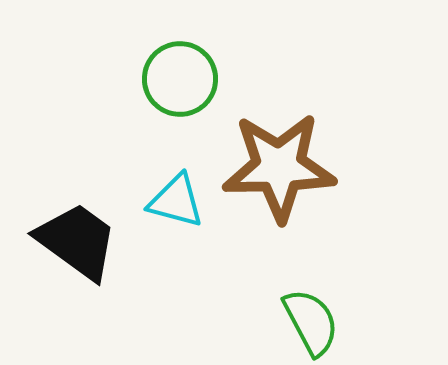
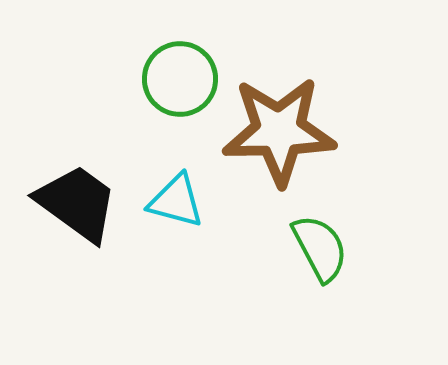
brown star: moved 36 px up
black trapezoid: moved 38 px up
green semicircle: moved 9 px right, 74 px up
